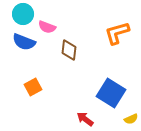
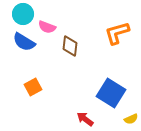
blue semicircle: rotated 10 degrees clockwise
brown diamond: moved 1 px right, 4 px up
